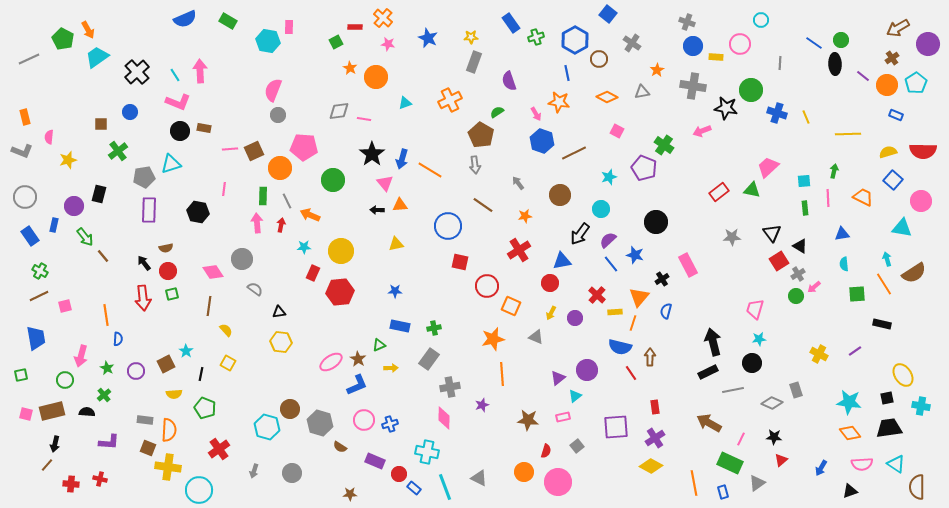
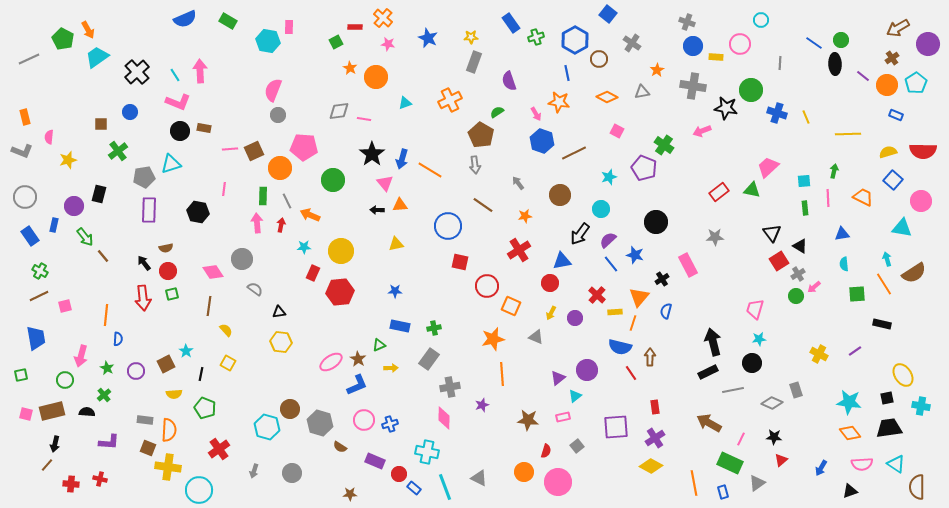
gray star at (732, 237): moved 17 px left
orange line at (106, 315): rotated 15 degrees clockwise
